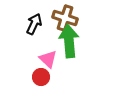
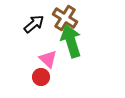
brown cross: rotated 15 degrees clockwise
black arrow: rotated 25 degrees clockwise
green arrow: moved 2 px right; rotated 12 degrees counterclockwise
